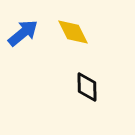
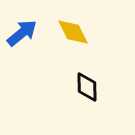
blue arrow: moved 1 px left
